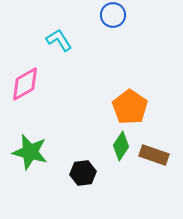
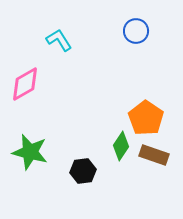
blue circle: moved 23 px right, 16 px down
orange pentagon: moved 16 px right, 11 px down
black hexagon: moved 2 px up
